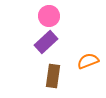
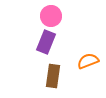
pink circle: moved 2 px right
purple rectangle: rotated 25 degrees counterclockwise
